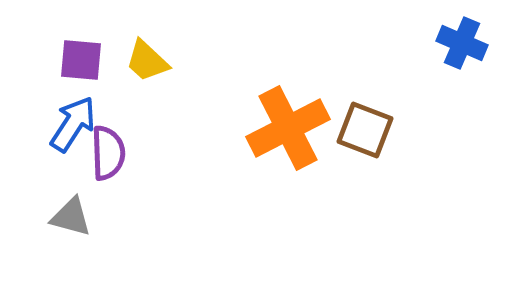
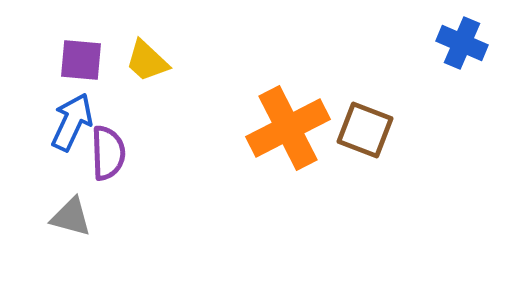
blue arrow: moved 1 px left, 2 px up; rotated 8 degrees counterclockwise
